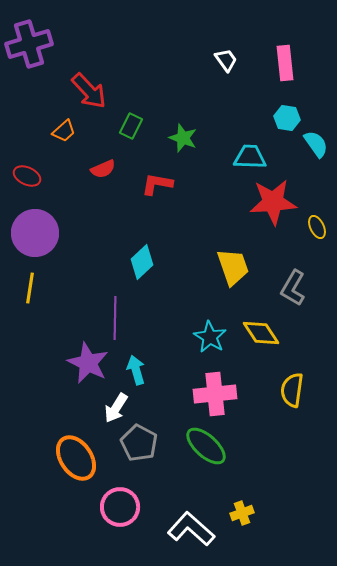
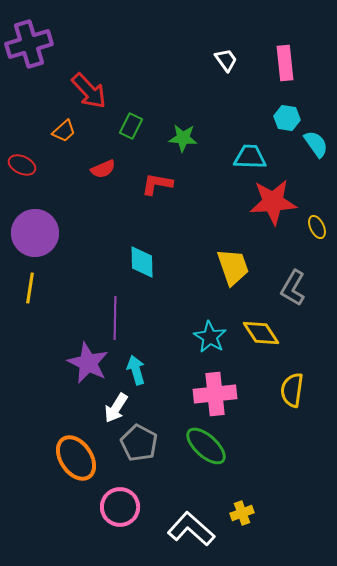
green star: rotated 16 degrees counterclockwise
red ellipse: moved 5 px left, 11 px up
cyan diamond: rotated 48 degrees counterclockwise
